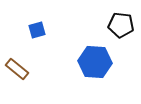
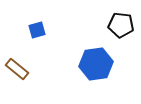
blue hexagon: moved 1 px right, 2 px down; rotated 12 degrees counterclockwise
